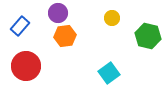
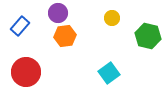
red circle: moved 6 px down
